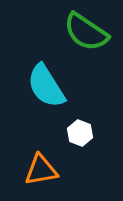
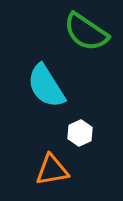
white hexagon: rotated 15 degrees clockwise
orange triangle: moved 11 px right
